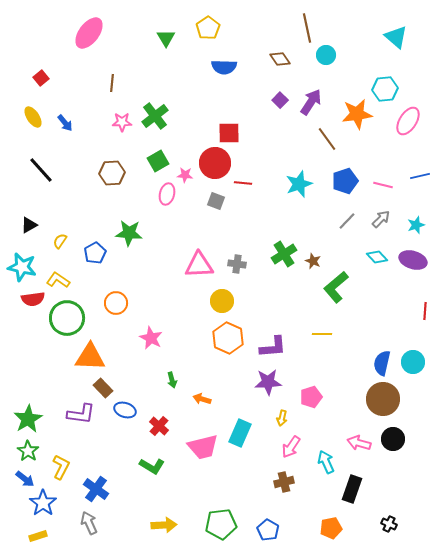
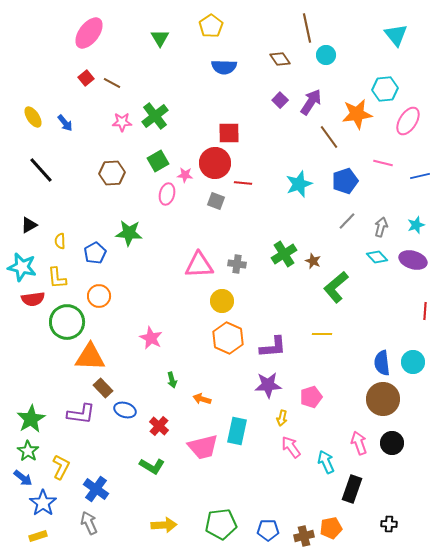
yellow pentagon at (208, 28): moved 3 px right, 2 px up
cyan triangle at (396, 37): moved 2 px up; rotated 10 degrees clockwise
green triangle at (166, 38): moved 6 px left
red square at (41, 78): moved 45 px right
brown line at (112, 83): rotated 66 degrees counterclockwise
brown line at (327, 139): moved 2 px right, 2 px up
pink line at (383, 185): moved 22 px up
gray arrow at (381, 219): moved 8 px down; rotated 30 degrees counterclockwise
yellow semicircle at (60, 241): rotated 35 degrees counterclockwise
yellow L-shape at (58, 280): moved 1 px left, 2 px up; rotated 130 degrees counterclockwise
orange circle at (116, 303): moved 17 px left, 7 px up
green circle at (67, 318): moved 4 px down
blue semicircle at (382, 363): rotated 20 degrees counterclockwise
purple star at (268, 382): moved 3 px down
green star at (28, 419): moved 3 px right
cyan rectangle at (240, 433): moved 3 px left, 2 px up; rotated 12 degrees counterclockwise
black circle at (393, 439): moved 1 px left, 4 px down
pink arrow at (359, 443): rotated 55 degrees clockwise
pink arrow at (291, 447): rotated 110 degrees clockwise
blue arrow at (25, 479): moved 2 px left, 1 px up
brown cross at (284, 482): moved 20 px right, 54 px down
black cross at (389, 524): rotated 21 degrees counterclockwise
blue pentagon at (268, 530): rotated 30 degrees counterclockwise
